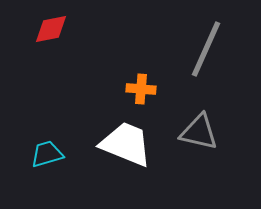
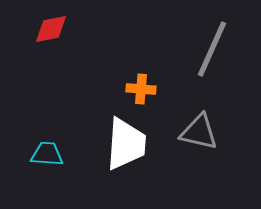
gray line: moved 6 px right
white trapezoid: rotated 72 degrees clockwise
cyan trapezoid: rotated 20 degrees clockwise
